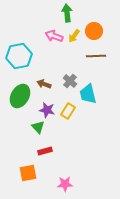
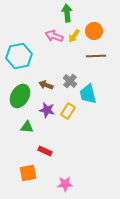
brown arrow: moved 2 px right, 1 px down
green triangle: moved 11 px left; rotated 40 degrees counterclockwise
red rectangle: rotated 40 degrees clockwise
